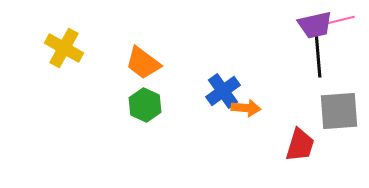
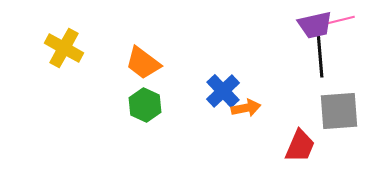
black line: moved 2 px right
blue cross: rotated 8 degrees counterclockwise
orange arrow: rotated 16 degrees counterclockwise
red trapezoid: moved 1 px down; rotated 6 degrees clockwise
